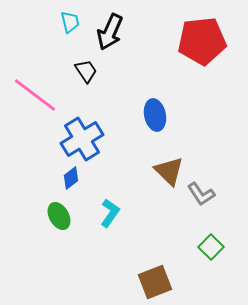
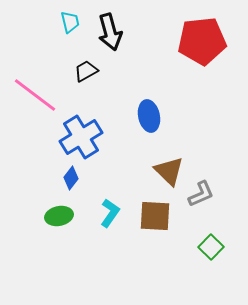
black arrow: rotated 39 degrees counterclockwise
black trapezoid: rotated 85 degrees counterclockwise
blue ellipse: moved 6 px left, 1 px down
blue cross: moved 1 px left, 2 px up
blue diamond: rotated 15 degrees counterclockwise
gray L-shape: rotated 80 degrees counterclockwise
green ellipse: rotated 72 degrees counterclockwise
brown square: moved 66 px up; rotated 24 degrees clockwise
